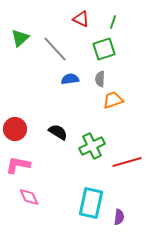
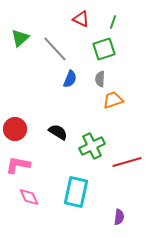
blue semicircle: rotated 120 degrees clockwise
cyan rectangle: moved 15 px left, 11 px up
